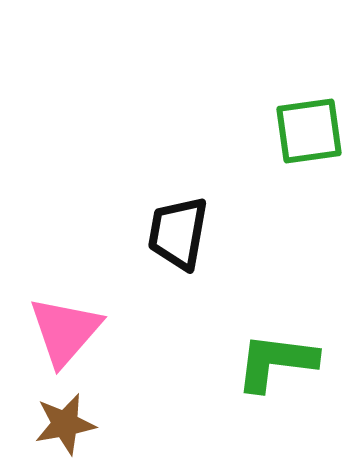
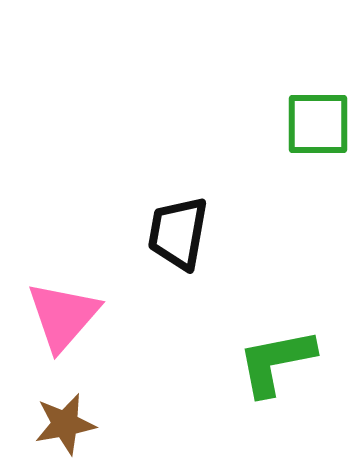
green square: moved 9 px right, 7 px up; rotated 8 degrees clockwise
pink triangle: moved 2 px left, 15 px up
green L-shape: rotated 18 degrees counterclockwise
